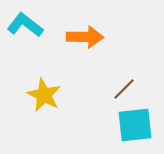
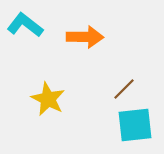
yellow star: moved 4 px right, 4 px down
